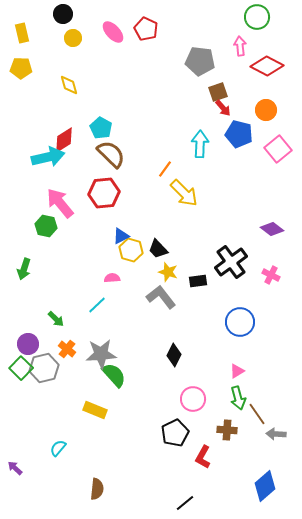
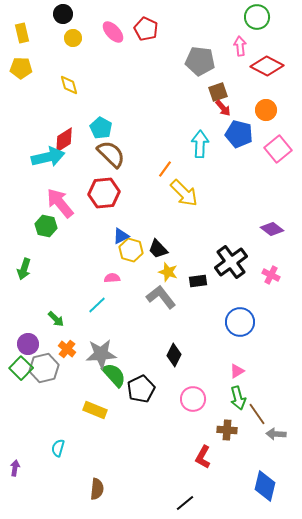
black pentagon at (175, 433): moved 34 px left, 44 px up
cyan semicircle at (58, 448): rotated 24 degrees counterclockwise
purple arrow at (15, 468): rotated 56 degrees clockwise
blue diamond at (265, 486): rotated 36 degrees counterclockwise
